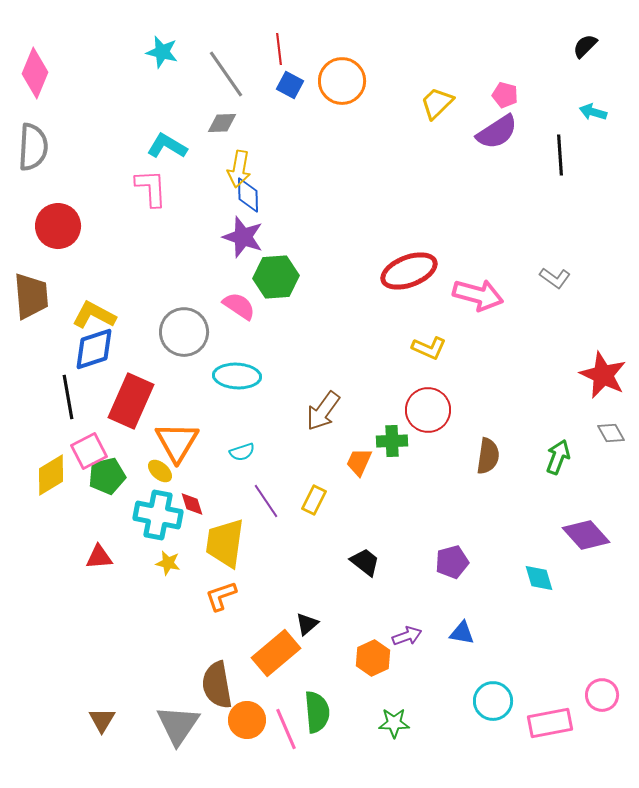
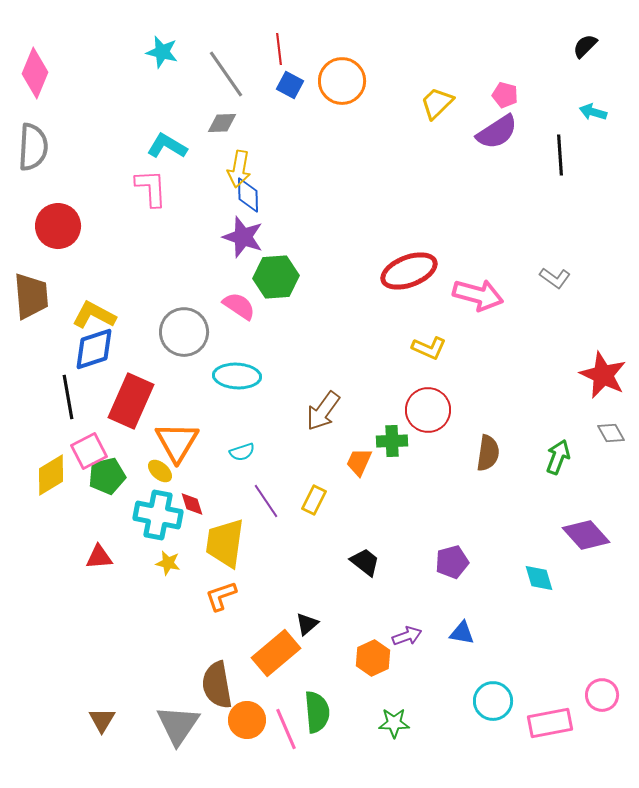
brown semicircle at (488, 456): moved 3 px up
